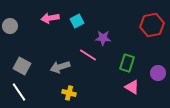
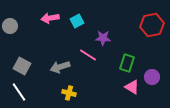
purple circle: moved 6 px left, 4 px down
